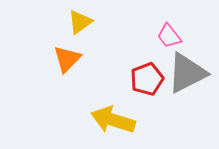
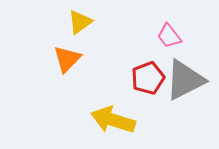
gray triangle: moved 2 px left, 7 px down
red pentagon: moved 1 px right, 1 px up
